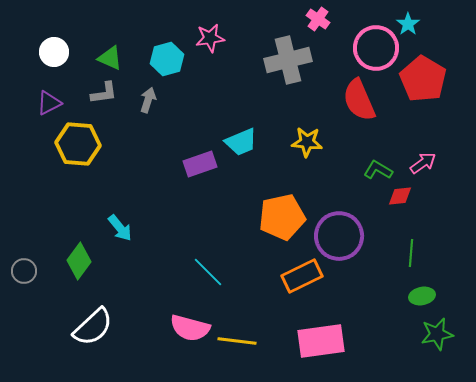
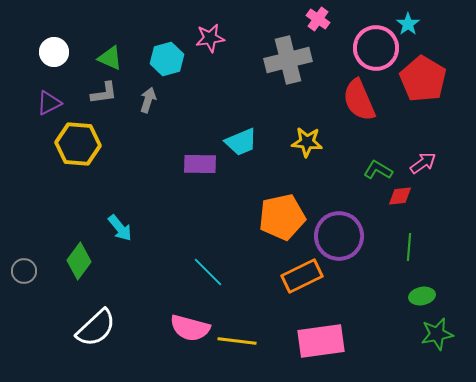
purple rectangle: rotated 20 degrees clockwise
green line: moved 2 px left, 6 px up
white semicircle: moved 3 px right, 1 px down
